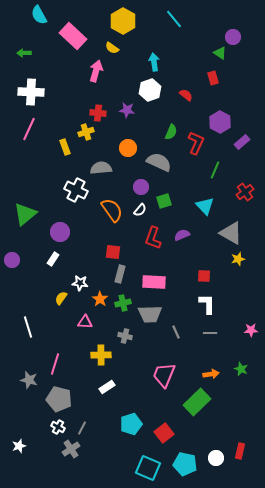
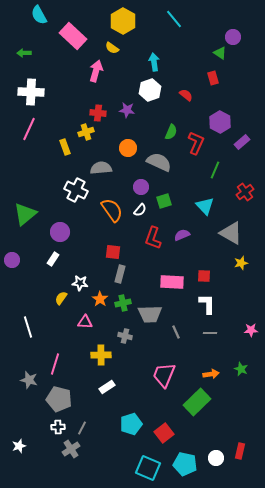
yellow star at (238, 259): moved 3 px right, 4 px down
pink rectangle at (154, 282): moved 18 px right
white cross at (58, 427): rotated 32 degrees counterclockwise
